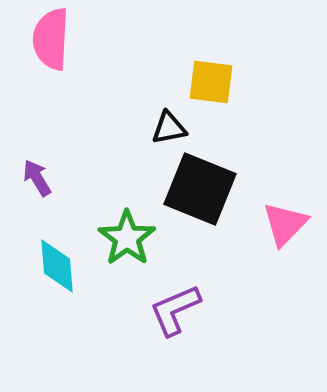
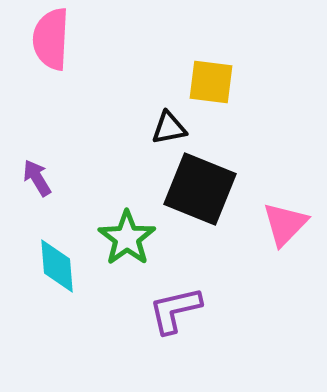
purple L-shape: rotated 10 degrees clockwise
